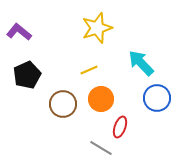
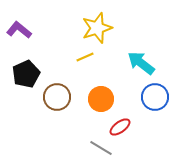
purple L-shape: moved 2 px up
cyan arrow: rotated 8 degrees counterclockwise
yellow line: moved 4 px left, 13 px up
black pentagon: moved 1 px left, 1 px up
blue circle: moved 2 px left, 1 px up
brown circle: moved 6 px left, 7 px up
red ellipse: rotated 35 degrees clockwise
